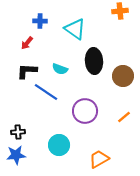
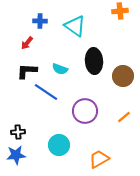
cyan triangle: moved 3 px up
